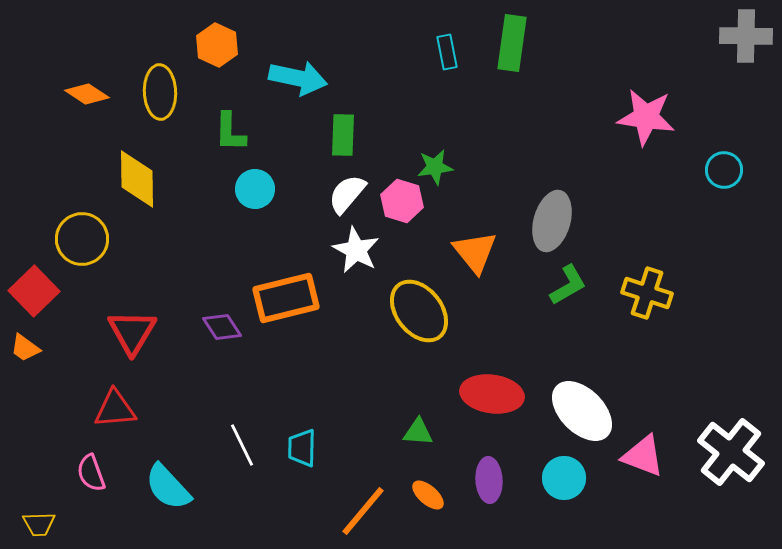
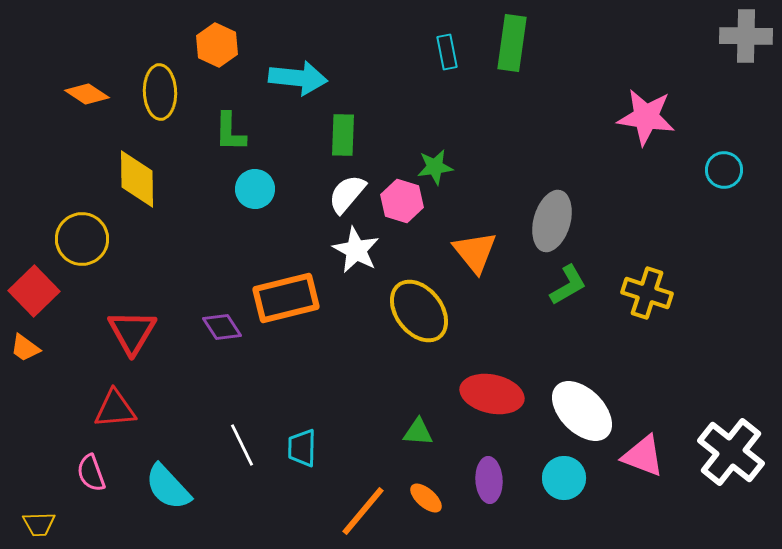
cyan arrow at (298, 78): rotated 6 degrees counterclockwise
red ellipse at (492, 394): rotated 4 degrees clockwise
orange ellipse at (428, 495): moved 2 px left, 3 px down
